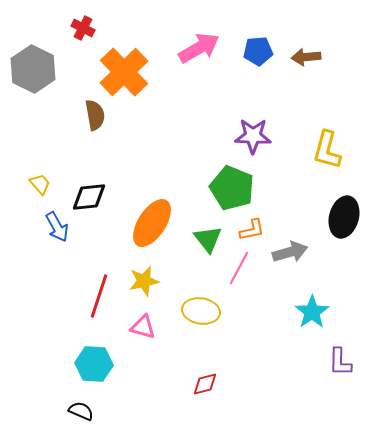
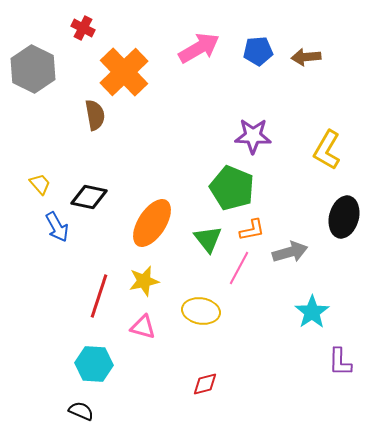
yellow L-shape: rotated 15 degrees clockwise
black diamond: rotated 18 degrees clockwise
